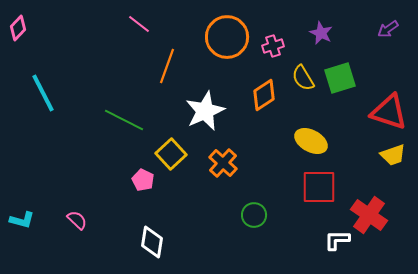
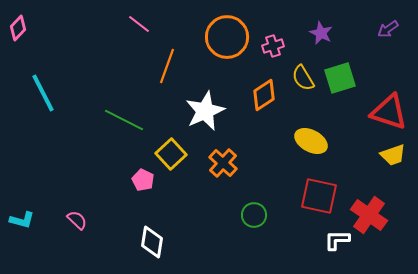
red square: moved 9 px down; rotated 12 degrees clockwise
